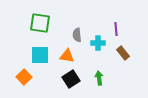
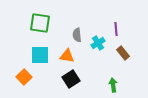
cyan cross: rotated 32 degrees counterclockwise
green arrow: moved 14 px right, 7 px down
